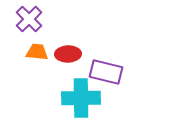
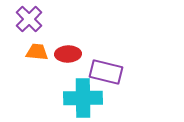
cyan cross: moved 2 px right
